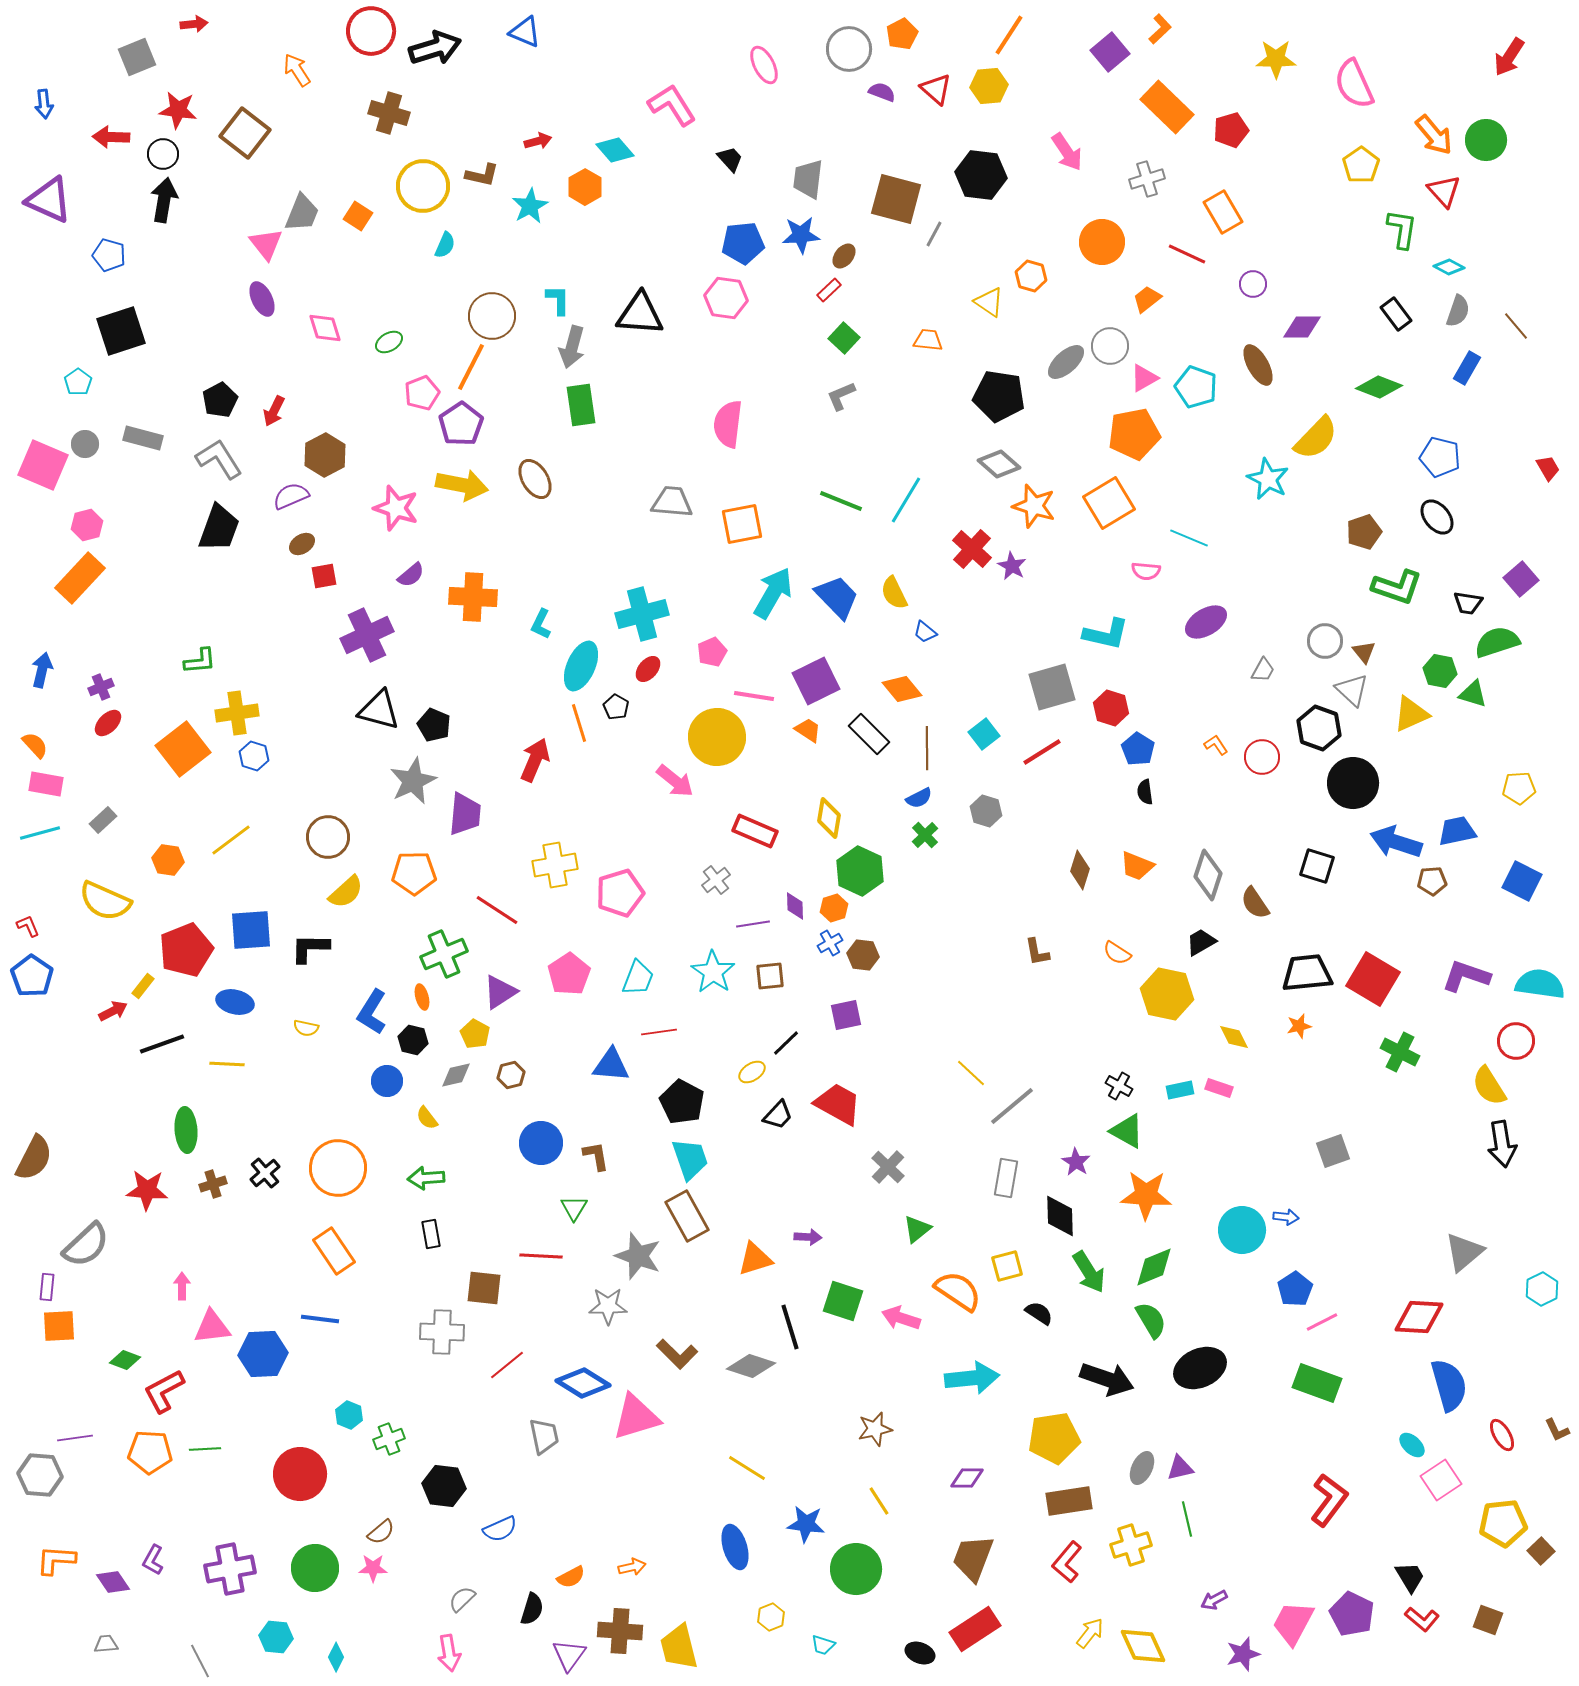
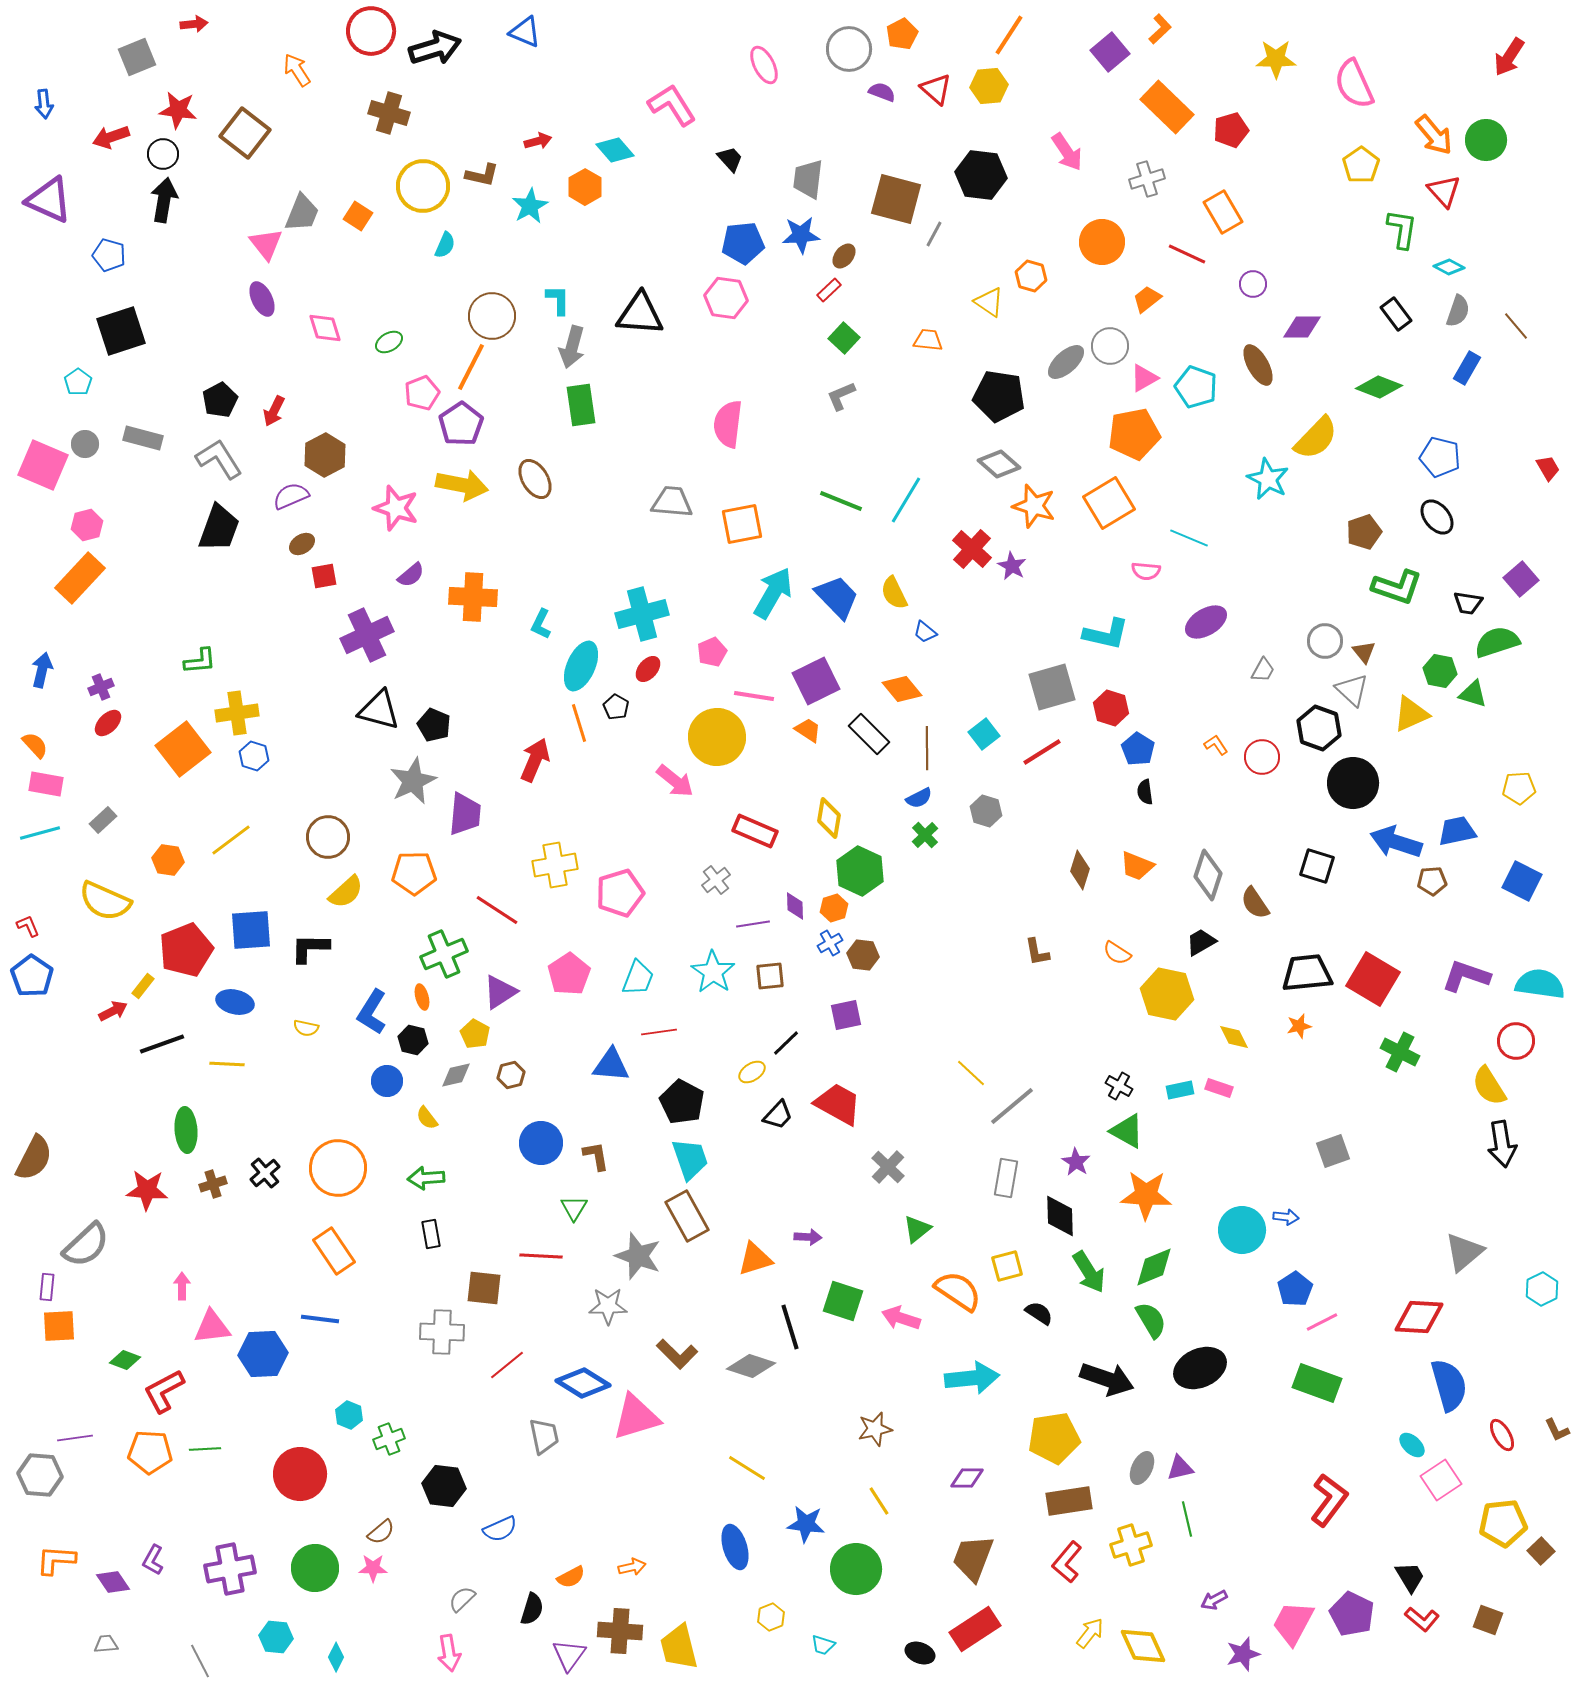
red arrow at (111, 137): rotated 21 degrees counterclockwise
